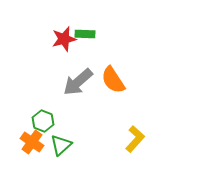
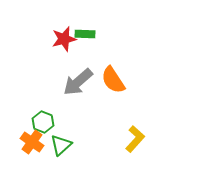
green hexagon: moved 1 px down
